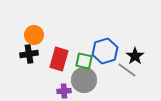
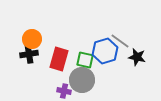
orange circle: moved 2 px left, 4 px down
black star: moved 2 px right, 1 px down; rotated 24 degrees counterclockwise
green square: moved 1 px right, 1 px up
gray line: moved 7 px left, 29 px up
gray circle: moved 2 px left
purple cross: rotated 16 degrees clockwise
